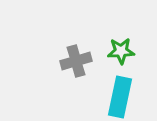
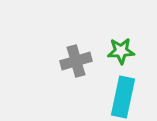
cyan rectangle: moved 3 px right
